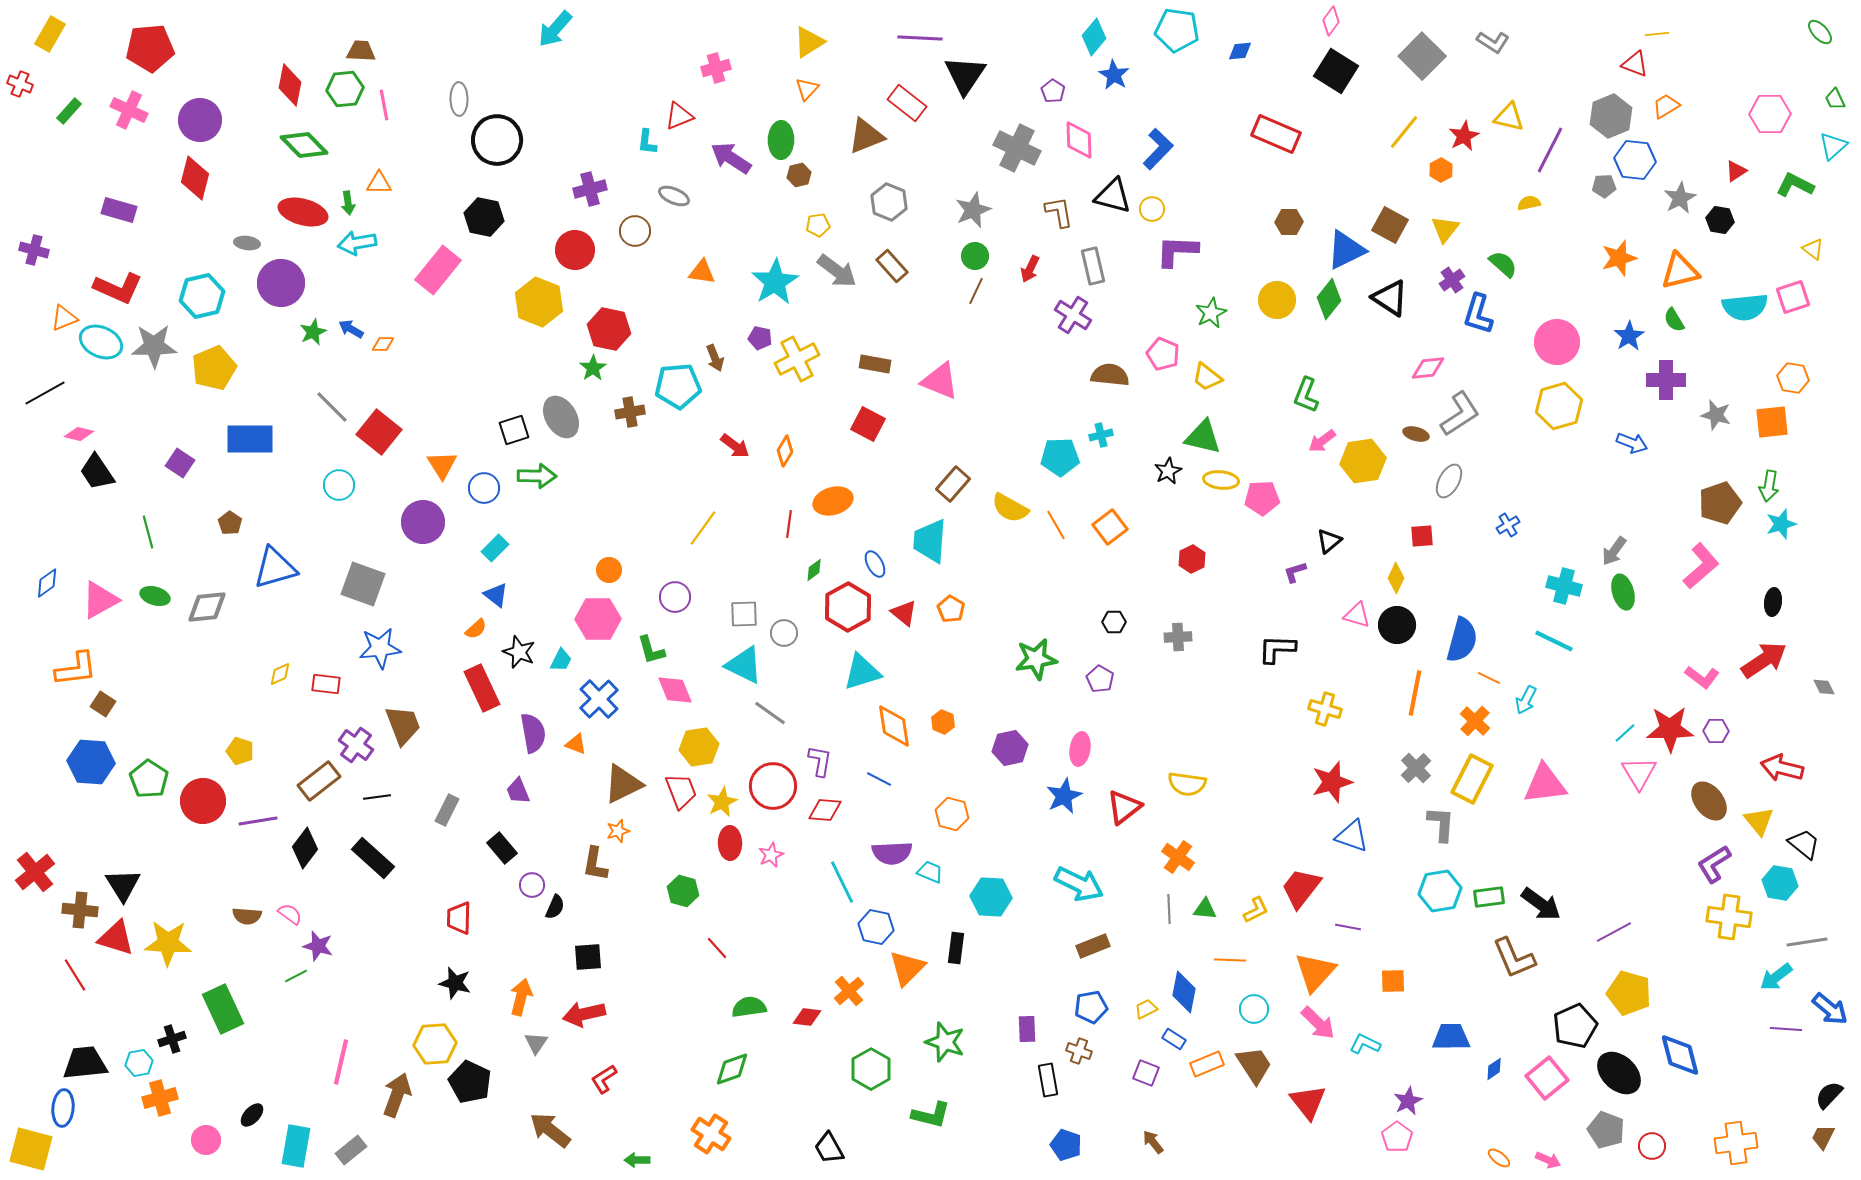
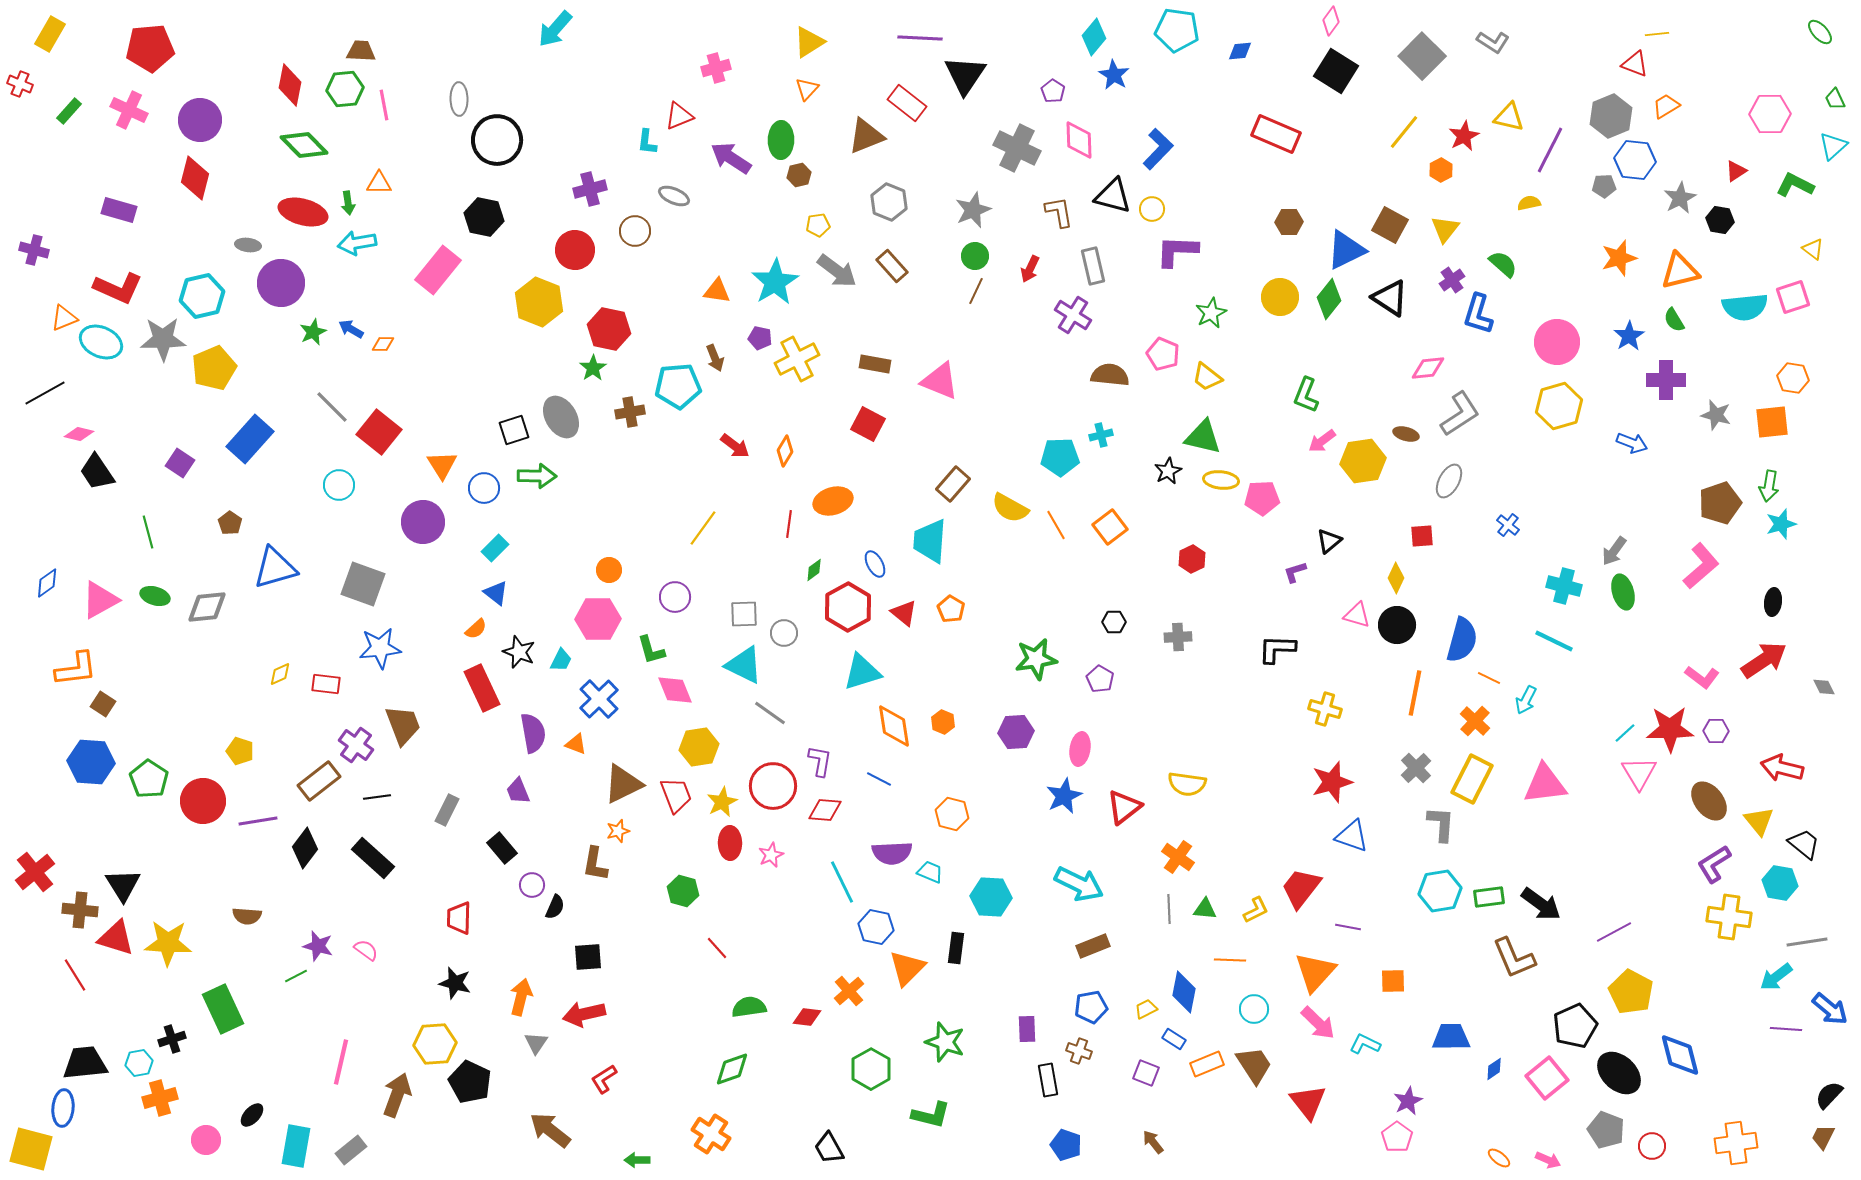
gray ellipse at (247, 243): moved 1 px right, 2 px down
orange triangle at (702, 272): moved 15 px right, 19 px down
yellow circle at (1277, 300): moved 3 px right, 3 px up
gray star at (154, 346): moved 9 px right, 7 px up
brown ellipse at (1416, 434): moved 10 px left
blue rectangle at (250, 439): rotated 48 degrees counterclockwise
blue cross at (1508, 525): rotated 20 degrees counterclockwise
blue triangle at (496, 595): moved 2 px up
purple hexagon at (1010, 748): moved 6 px right, 16 px up; rotated 8 degrees clockwise
red trapezoid at (681, 791): moved 5 px left, 4 px down
pink semicircle at (290, 914): moved 76 px right, 36 px down
yellow pentagon at (1629, 993): moved 2 px right, 1 px up; rotated 12 degrees clockwise
